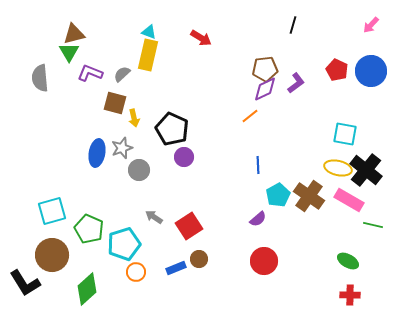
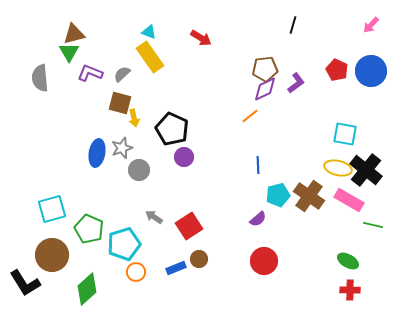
yellow rectangle at (148, 55): moved 2 px right, 2 px down; rotated 48 degrees counterclockwise
brown square at (115, 103): moved 5 px right
cyan pentagon at (278, 195): rotated 15 degrees clockwise
cyan square at (52, 211): moved 2 px up
red cross at (350, 295): moved 5 px up
